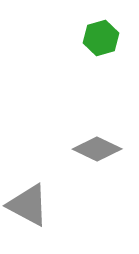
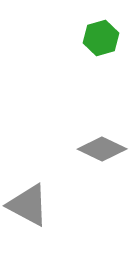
gray diamond: moved 5 px right
